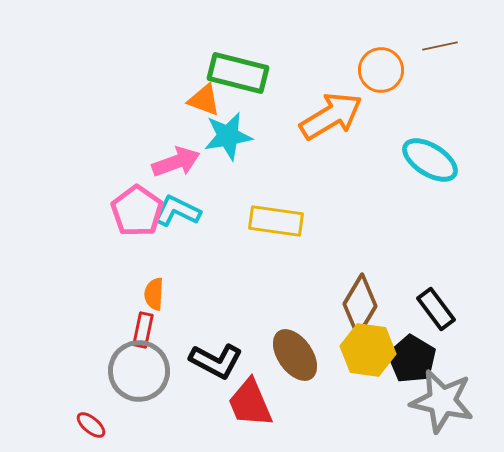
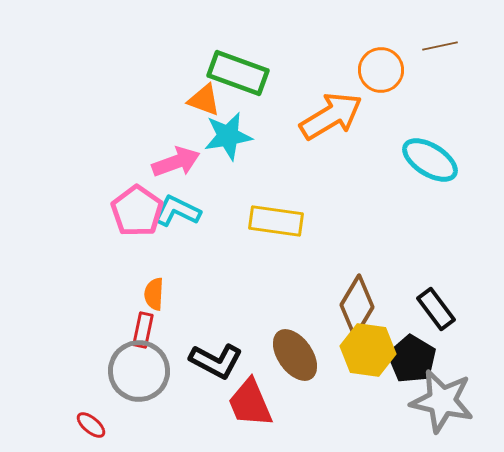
green rectangle: rotated 6 degrees clockwise
brown diamond: moved 3 px left, 1 px down
